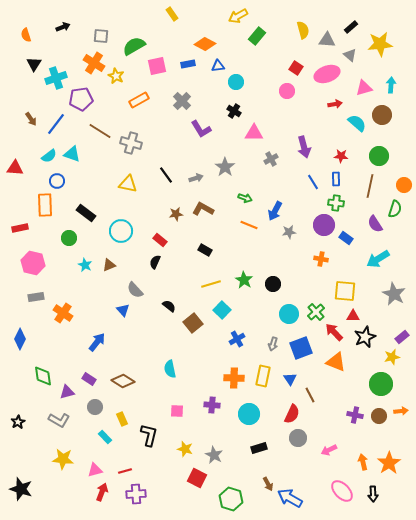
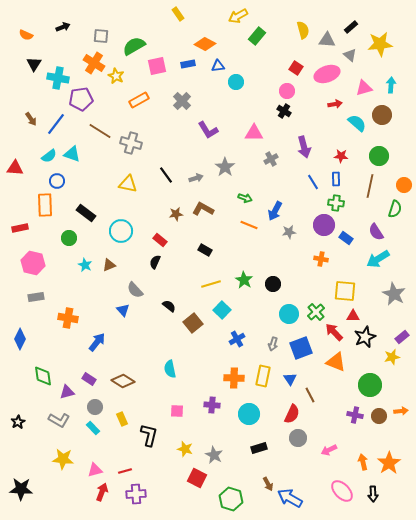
yellow rectangle at (172, 14): moved 6 px right
orange semicircle at (26, 35): rotated 48 degrees counterclockwise
cyan cross at (56, 78): moved 2 px right; rotated 30 degrees clockwise
black cross at (234, 111): moved 50 px right
purple L-shape at (201, 129): moved 7 px right, 1 px down
purple semicircle at (375, 224): moved 1 px right, 8 px down
orange cross at (63, 313): moved 5 px right, 5 px down; rotated 24 degrees counterclockwise
green circle at (381, 384): moved 11 px left, 1 px down
cyan rectangle at (105, 437): moved 12 px left, 9 px up
black star at (21, 489): rotated 15 degrees counterclockwise
